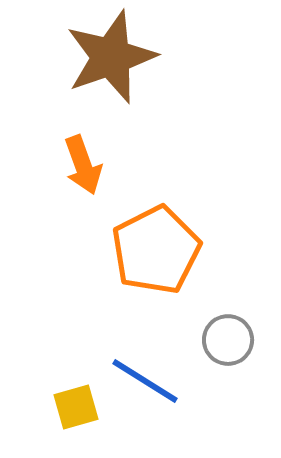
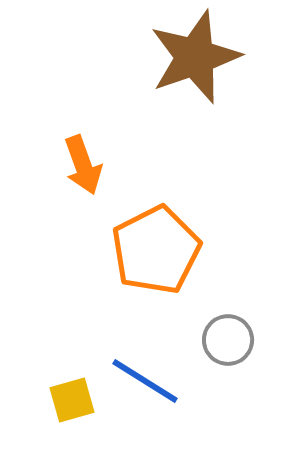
brown star: moved 84 px right
yellow square: moved 4 px left, 7 px up
